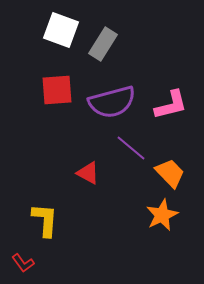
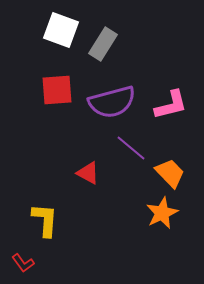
orange star: moved 2 px up
